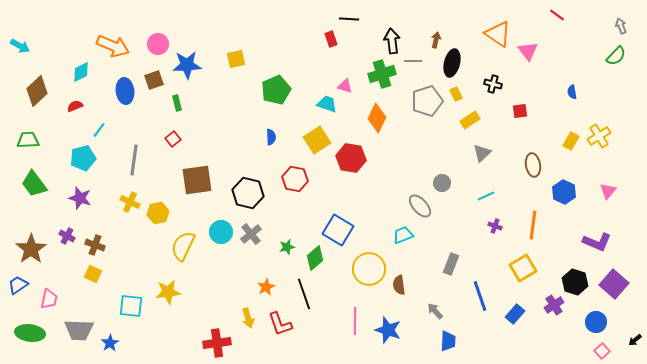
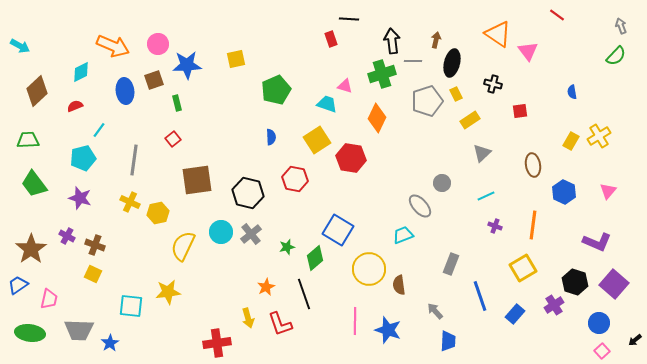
blue circle at (596, 322): moved 3 px right, 1 px down
